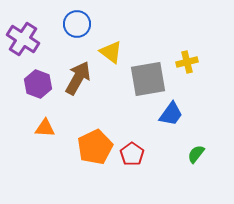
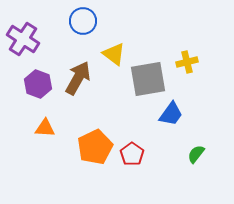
blue circle: moved 6 px right, 3 px up
yellow triangle: moved 3 px right, 2 px down
